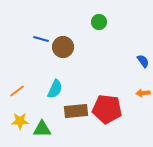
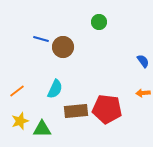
yellow star: rotated 18 degrees counterclockwise
